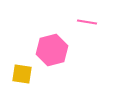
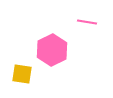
pink hexagon: rotated 12 degrees counterclockwise
